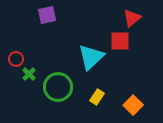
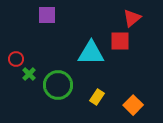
purple square: rotated 12 degrees clockwise
cyan triangle: moved 4 px up; rotated 44 degrees clockwise
green circle: moved 2 px up
